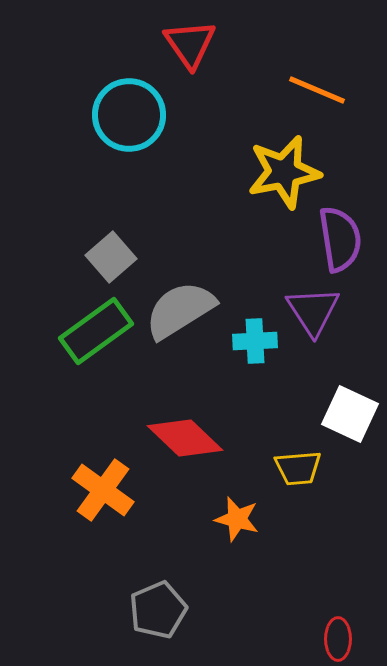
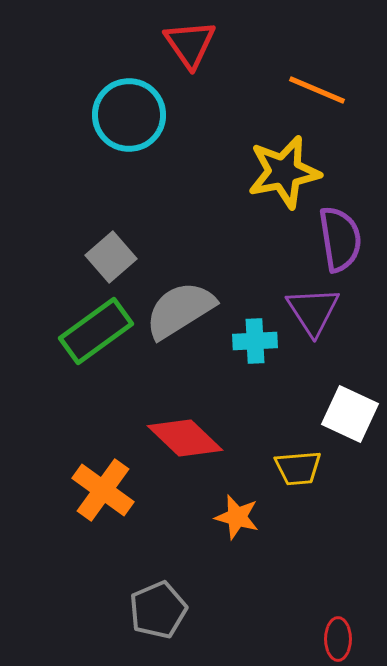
orange star: moved 2 px up
